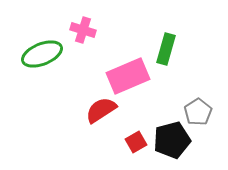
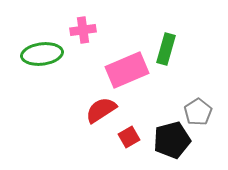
pink cross: rotated 25 degrees counterclockwise
green ellipse: rotated 15 degrees clockwise
pink rectangle: moved 1 px left, 6 px up
red square: moved 7 px left, 5 px up
